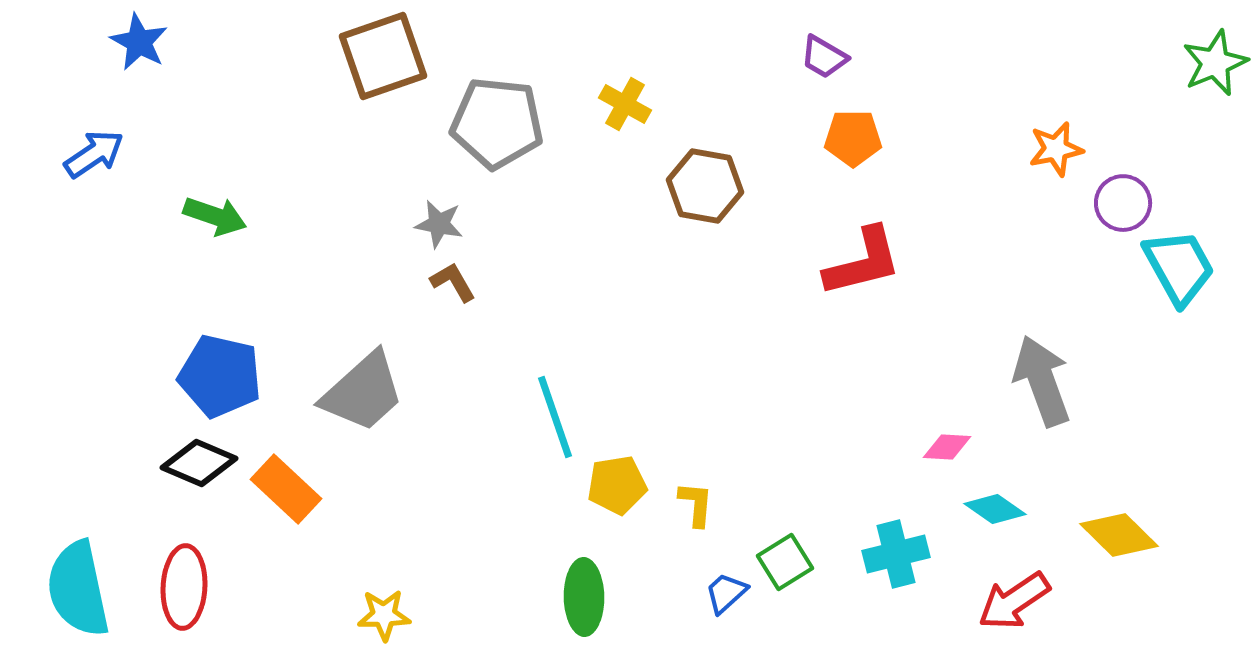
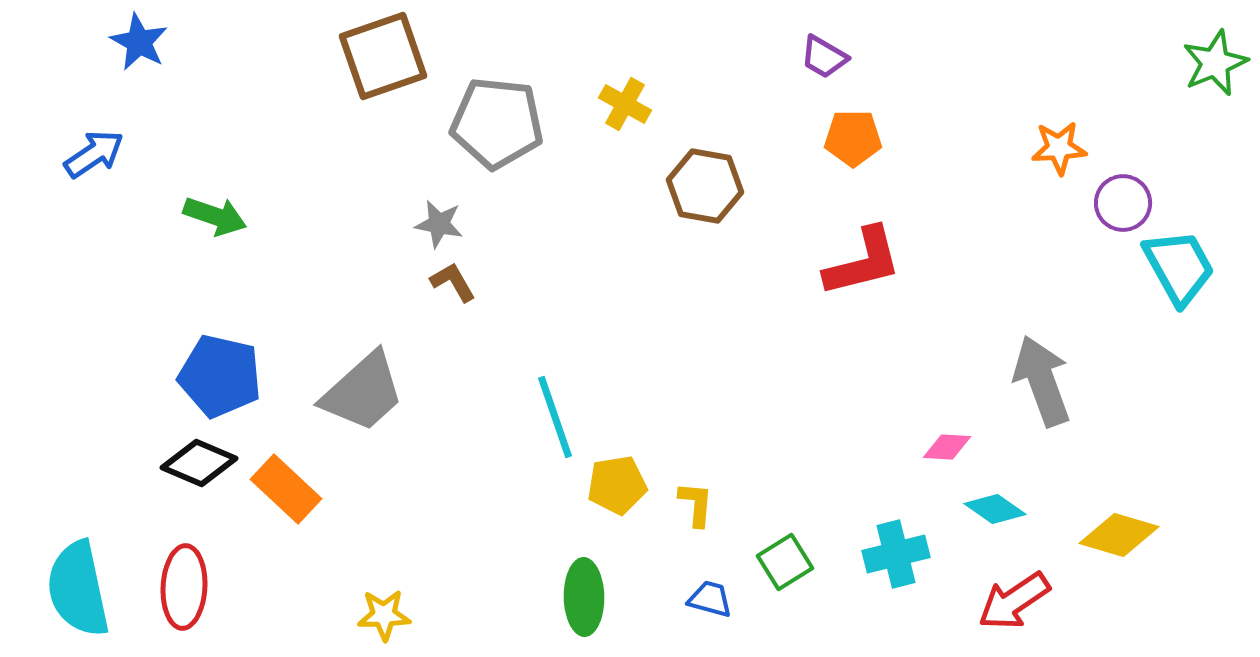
orange star: moved 3 px right, 1 px up; rotated 8 degrees clockwise
yellow diamond: rotated 28 degrees counterclockwise
blue trapezoid: moved 16 px left, 6 px down; rotated 57 degrees clockwise
